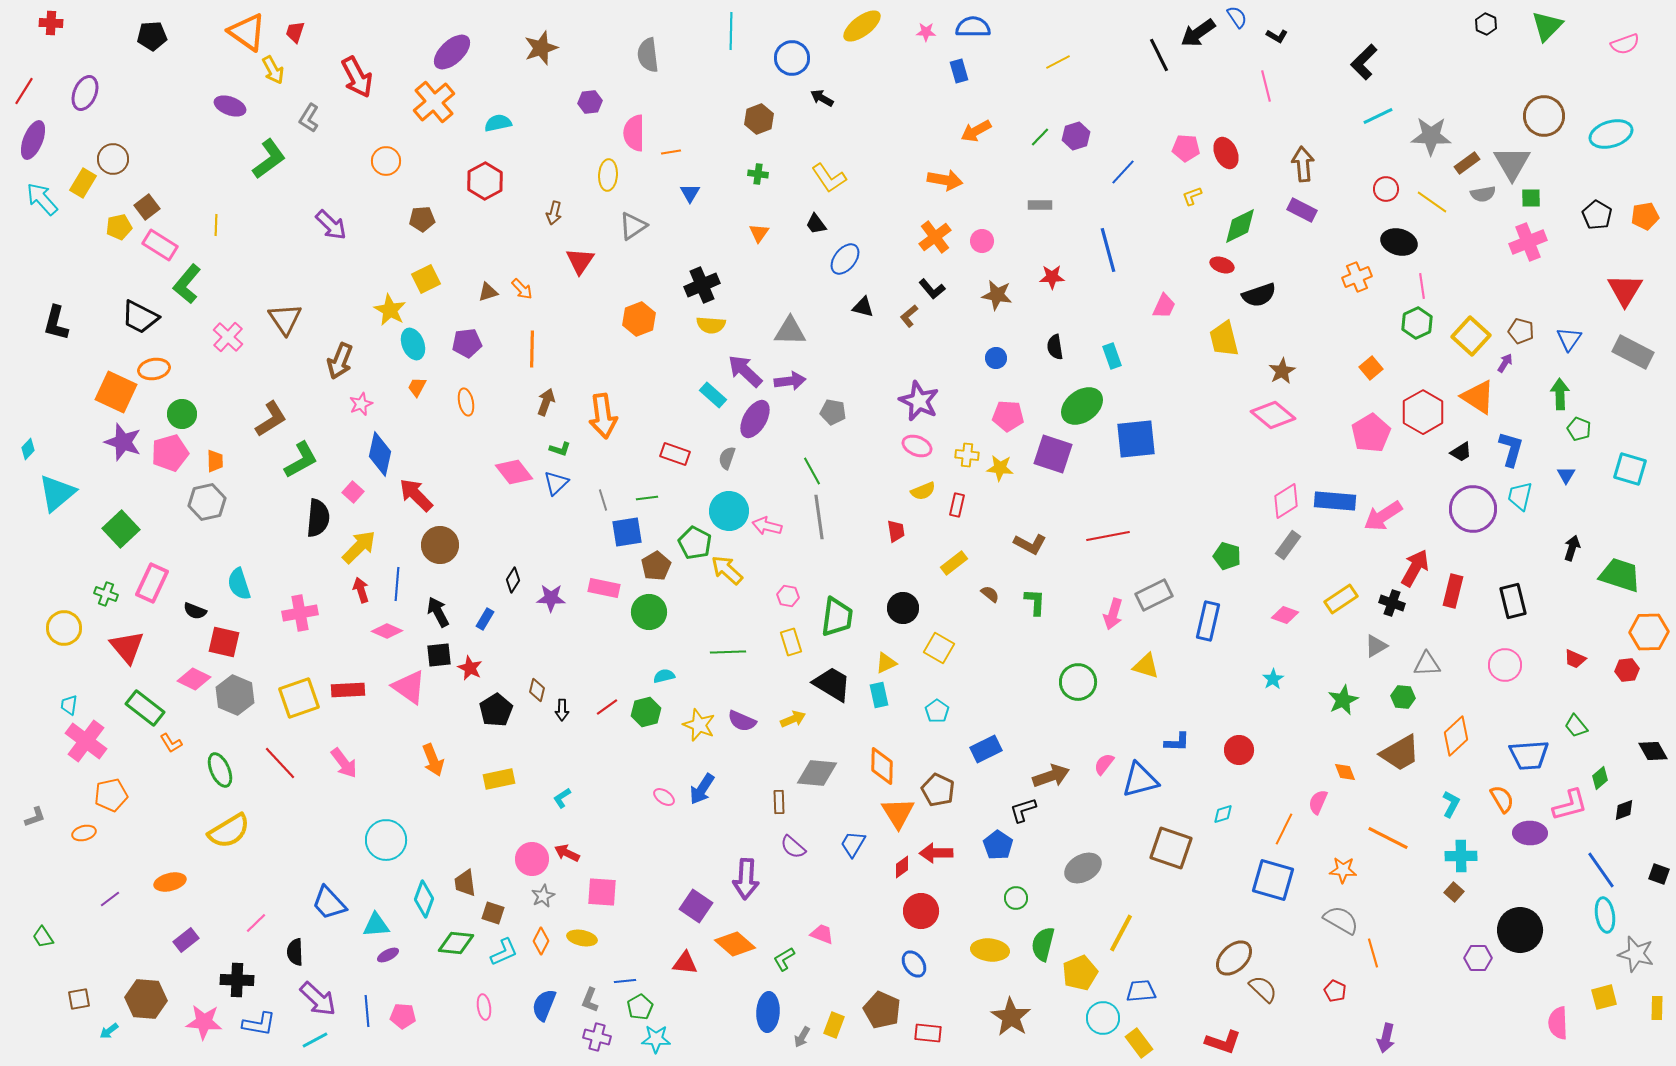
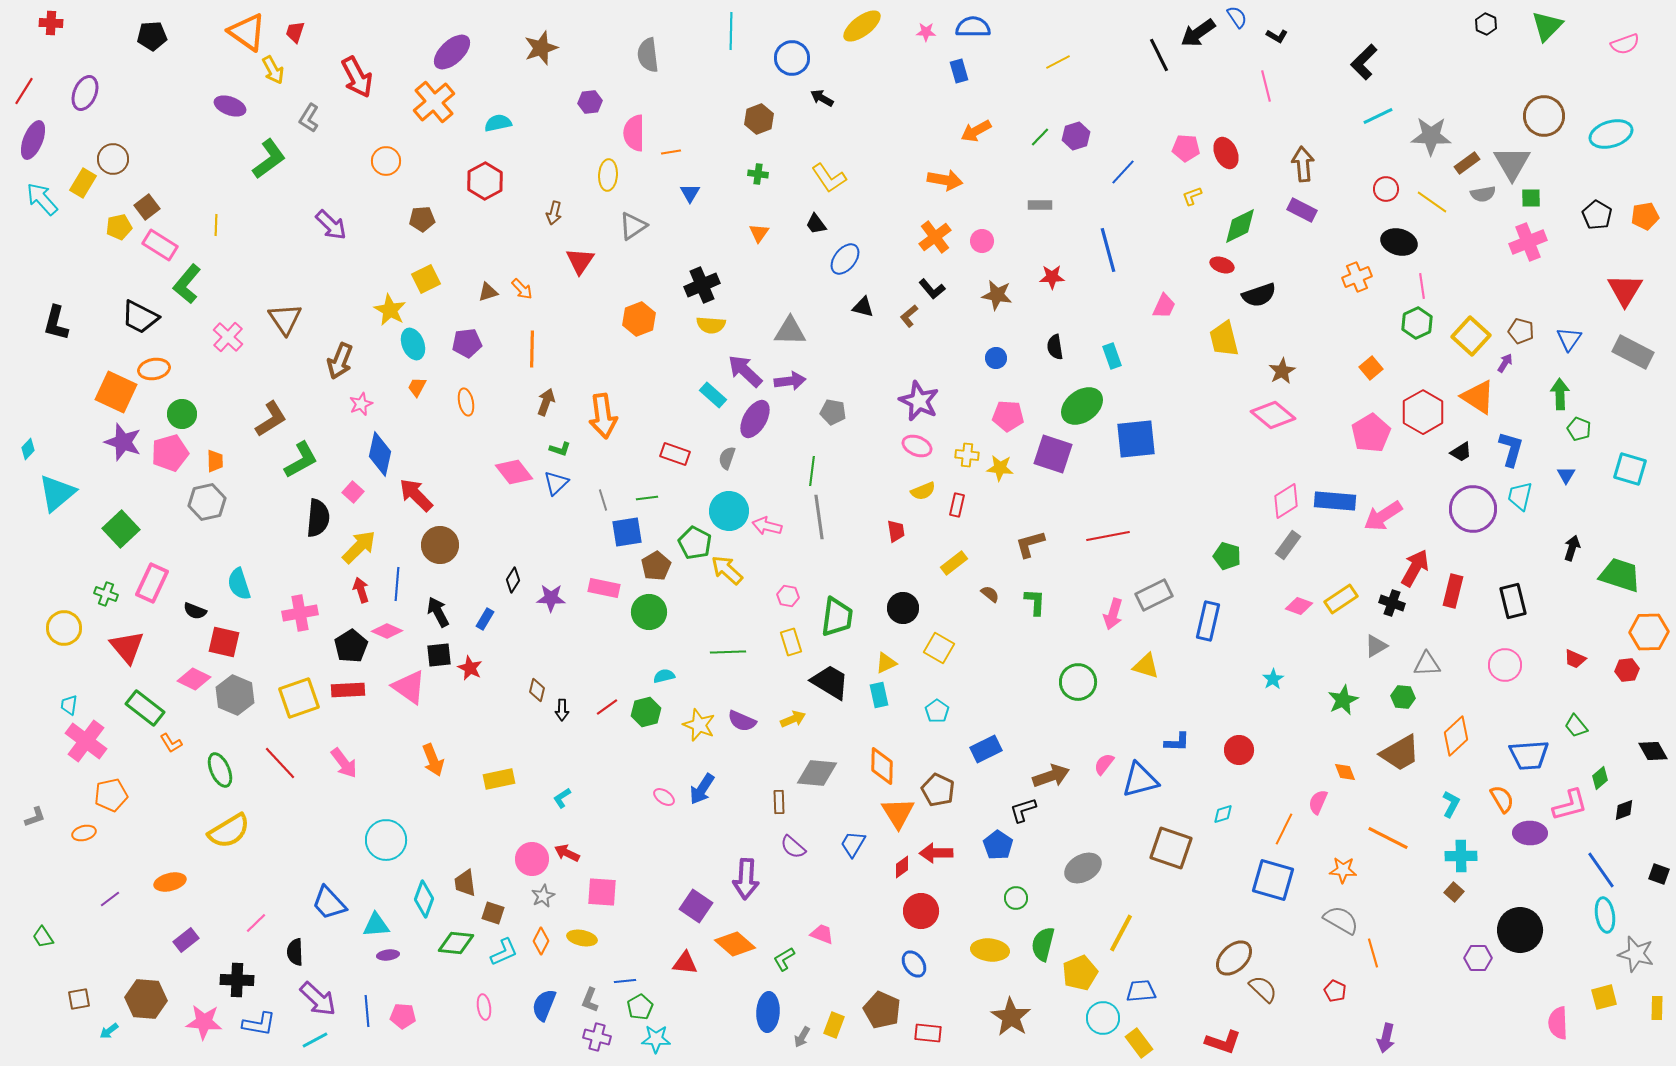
green line at (812, 471): rotated 36 degrees clockwise
brown L-shape at (1030, 544): rotated 136 degrees clockwise
pink diamond at (1285, 615): moved 14 px right, 9 px up
black trapezoid at (832, 684): moved 2 px left, 2 px up
black pentagon at (496, 710): moved 145 px left, 64 px up
purple ellipse at (388, 955): rotated 20 degrees clockwise
